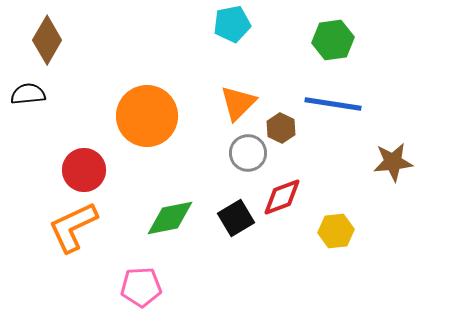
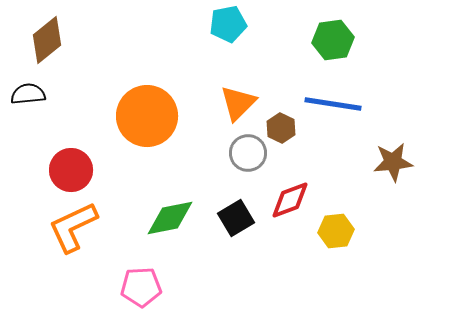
cyan pentagon: moved 4 px left
brown diamond: rotated 21 degrees clockwise
red circle: moved 13 px left
red diamond: moved 8 px right, 3 px down
